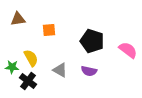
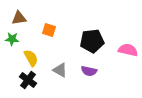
brown triangle: moved 1 px right, 1 px up
orange square: rotated 24 degrees clockwise
black pentagon: rotated 25 degrees counterclockwise
pink semicircle: rotated 24 degrees counterclockwise
green star: moved 28 px up
black cross: moved 1 px up
